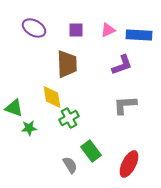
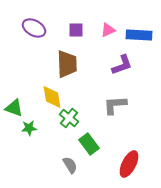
gray L-shape: moved 10 px left
green cross: rotated 24 degrees counterclockwise
green rectangle: moved 2 px left, 7 px up
